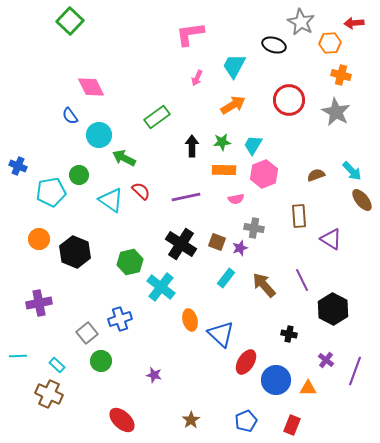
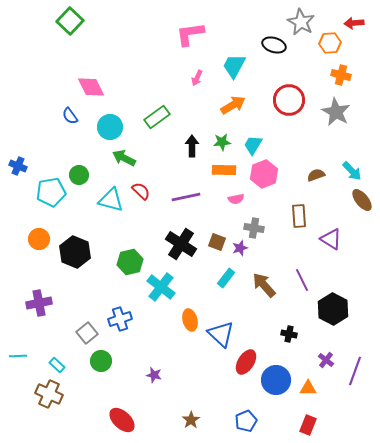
cyan circle at (99, 135): moved 11 px right, 8 px up
cyan triangle at (111, 200): rotated 20 degrees counterclockwise
red rectangle at (292, 425): moved 16 px right
